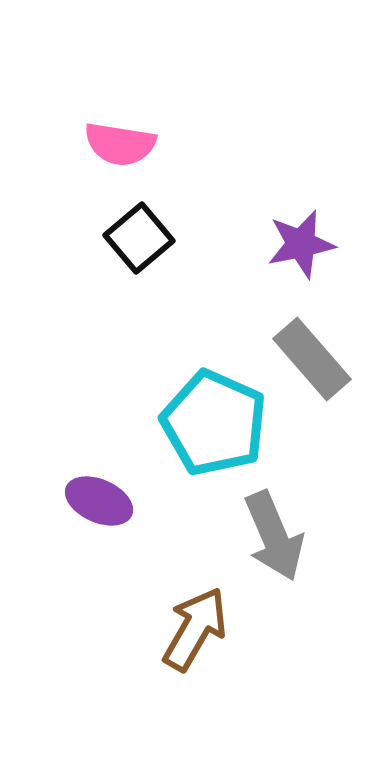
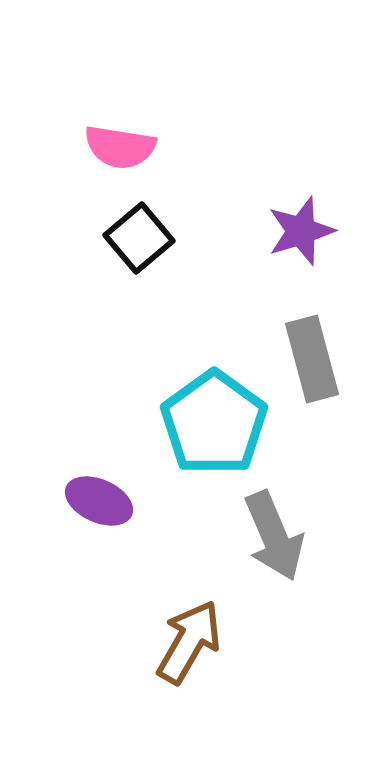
pink semicircle: moved 3 px down
purple star: moved 13 px up; rotated 6 degrees counterclockwise
gray rectangle: rotated 26 degrees clockwise
cyan pentagon: rotated 12 degrees clockwise
brown arrow: moved 6 px left, 13 px down
